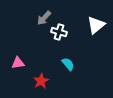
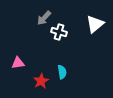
white triangle: moved 1 px left, 1 px up
cyan semicircle: moved 6 px left, 8 px down; rotated 32 degrees clockwise
